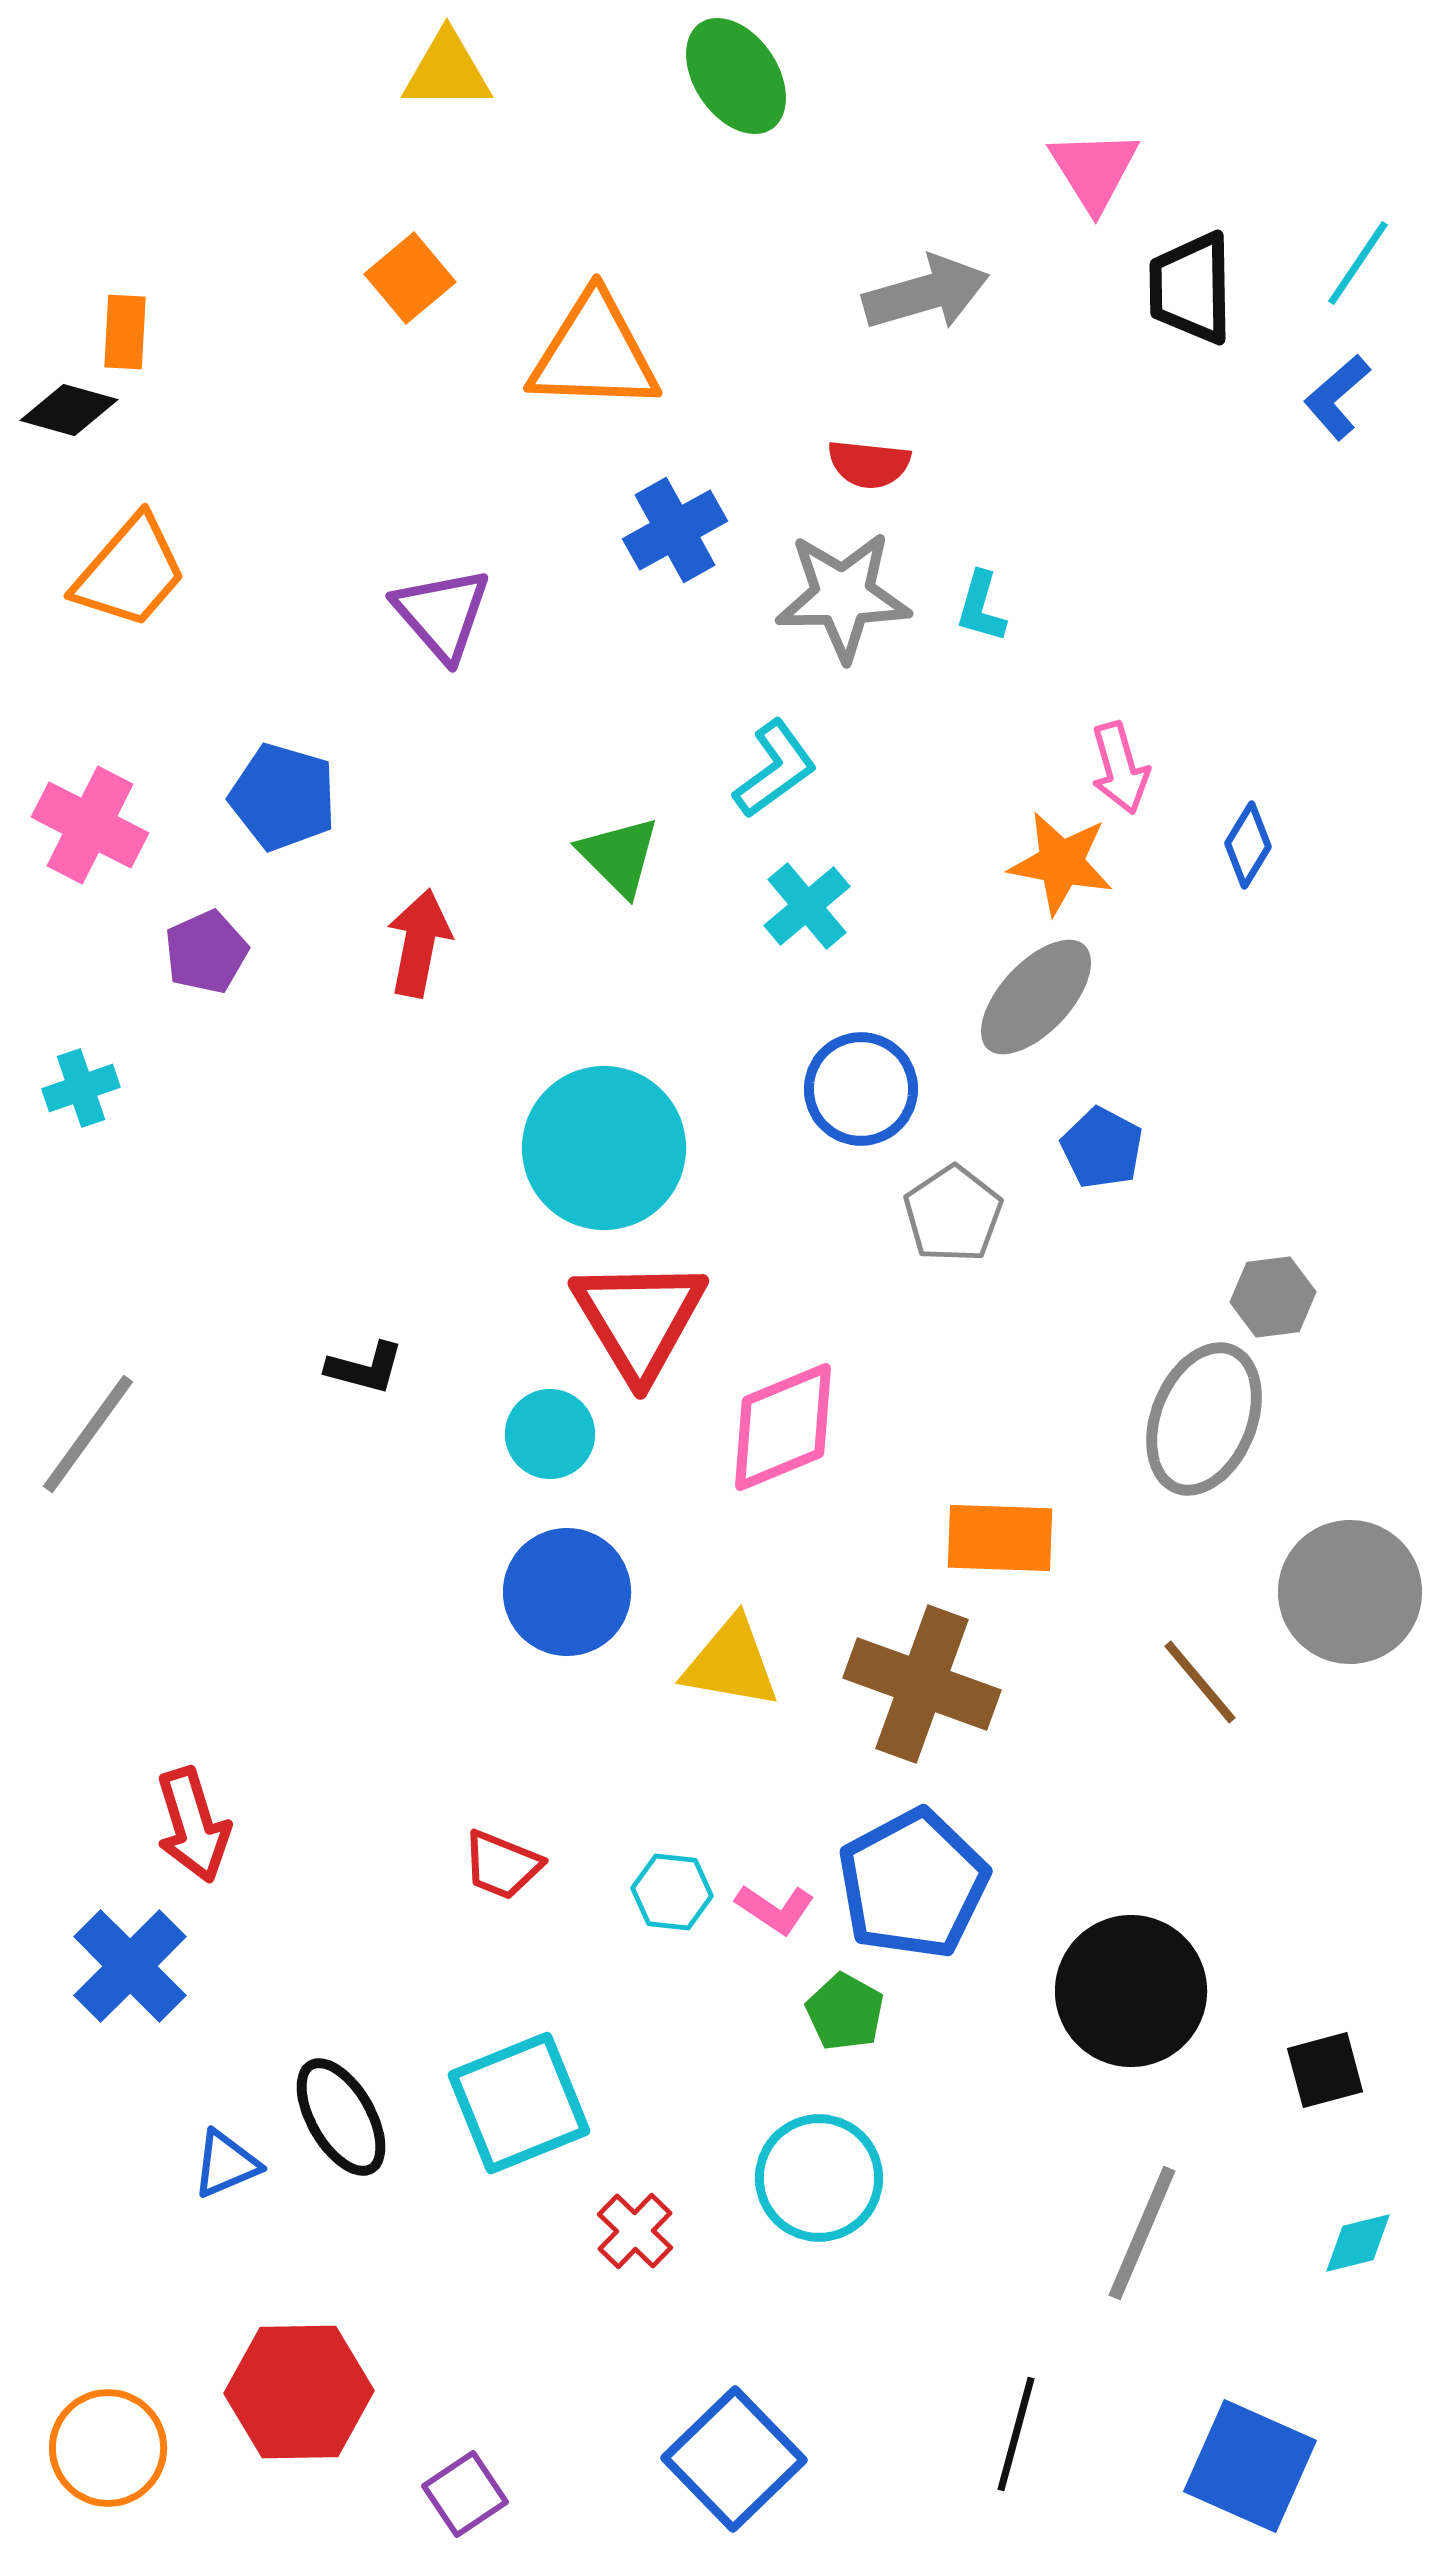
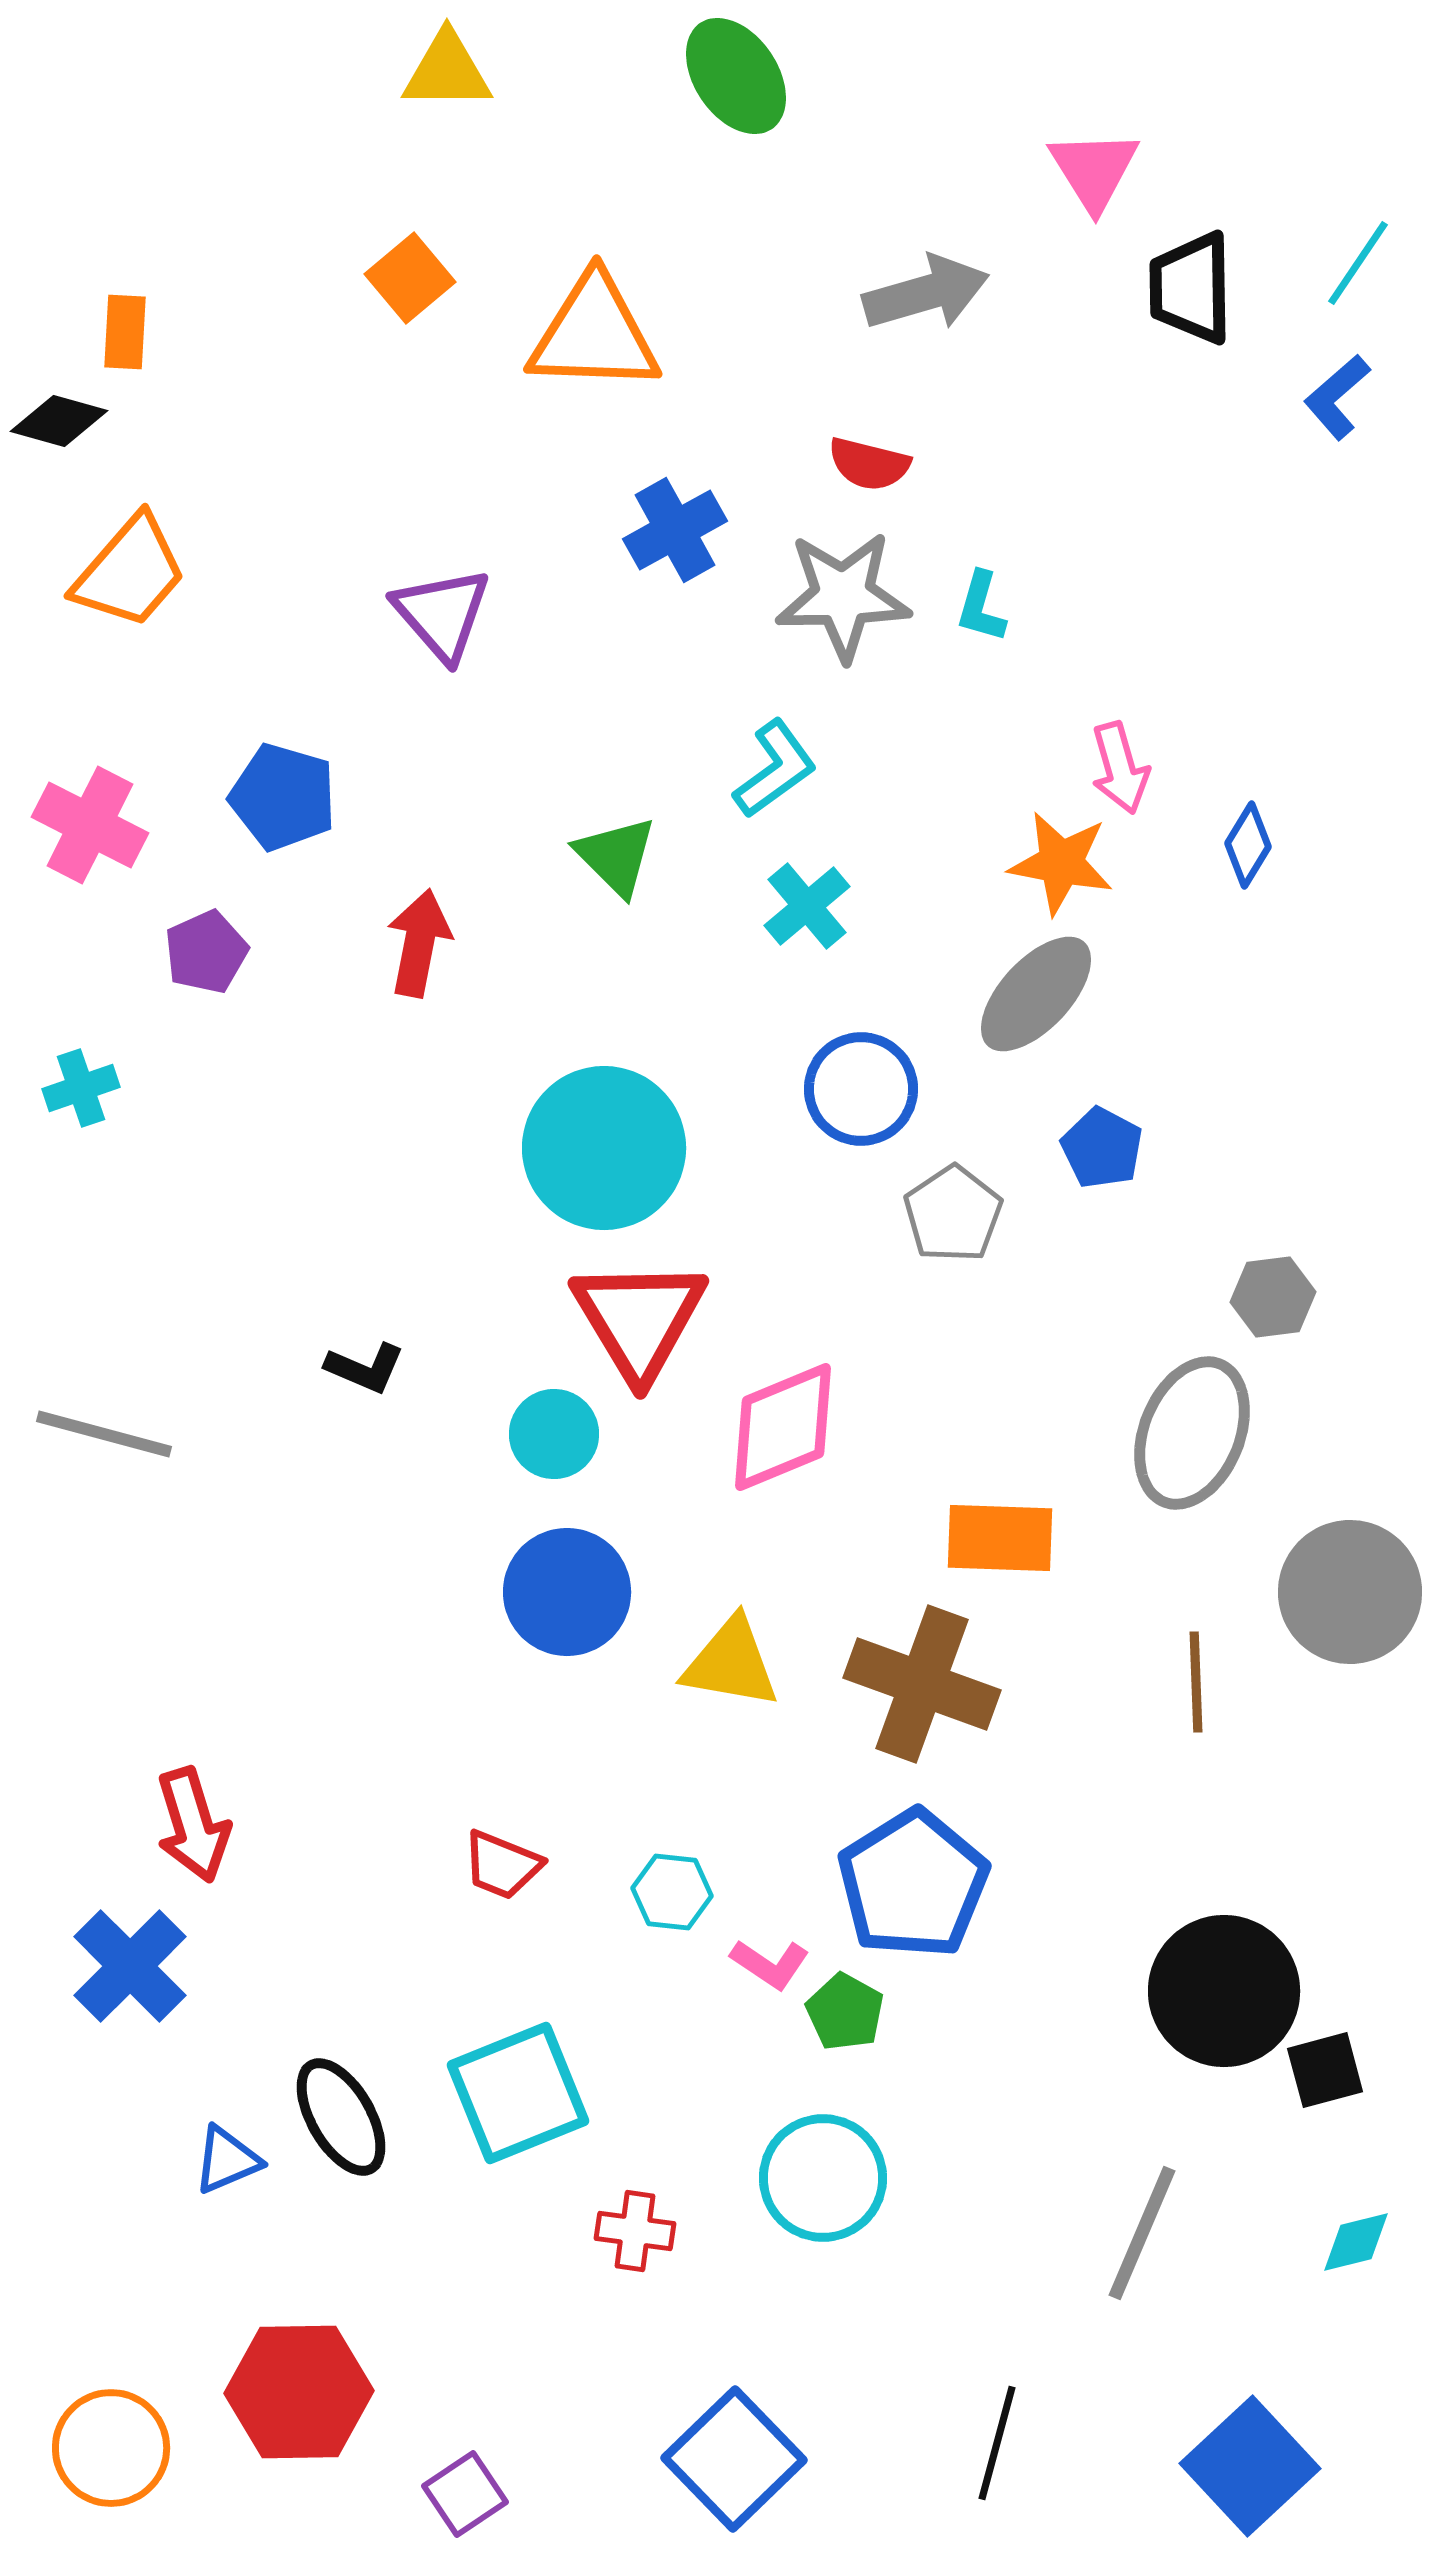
orange triangle at (594, 353): moved 19 px up
black diamond at (69, 410): moved 10 px left, 11 px down
red semicircle at (869, 464): rotated 8 degrees clockwise
green triangle at (619, 856): moved 3 px left
gray ellipse at (1036, 997): moved 3 px up
black L-shape at (365, 1368): rotated 8 degrees clockwise
gray ellipse at (1204, 1419): moved 12 px left, 14 px down
gray line at (88, 1434): moved 16 px right; rotated 69 degrees clockwise
cyan circle at (550, 1434): moved 4 px right
brown line at (1200, 1682): moved 4 px left; rotated 38 degrees clockwise
blue pentagon at (913, 1884): rotated 4 degrees counterclockwise
pink L-shape at (775, 1909): moved 5 px left, 55 px down
black circle at (1131, 1991): moved 93 px right
cyan square at (519, 2103): moved 1 px left, 10 px up
blue triangle at (226, 2164): moved 1 px right, 4 px up
cyan circle at (819, 2178): moved 4 px right
red cross at (635, 2231): rotated 36 degrees counterclockwise
cyan diamond at (1358, 2243): moved 2 px left, 1 px up
black line at (1016, 2434): moved 19 px left, 9 px down
orange circle at (108, 2448): moved 3 px right
blue square at (1250, 2466): rotated 23 degrees clockwise
